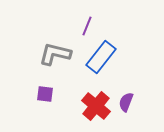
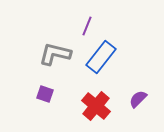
purple square: rotated 12 degrees clockwise
purple semicircle: moved 12 px right, 3 px up; rotated 24 degrees clockwise
